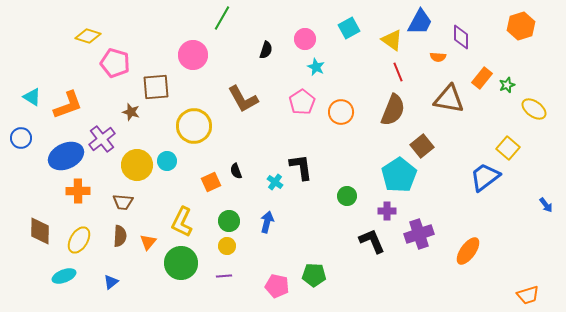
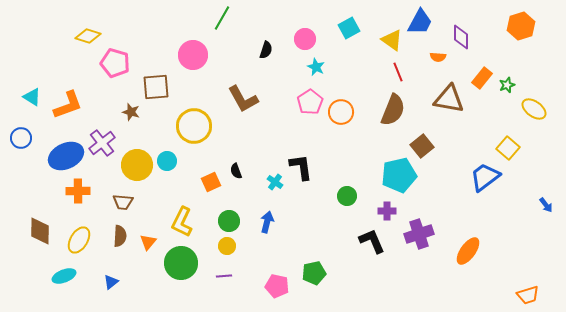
pink pentagon at (302, 102): moved 8 px right
purple cross at (102, 139): moved 4 px down
cyan pentagon at (399, 175): rotated 20 degrees clockwise
green pentagon at (314, 275): moved 2 px up; rotated 15 degrees counterclockwise
